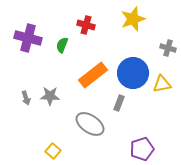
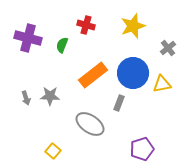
yellow star: moved 7 px down
gray cross: rotated 35 degrees clockwise
